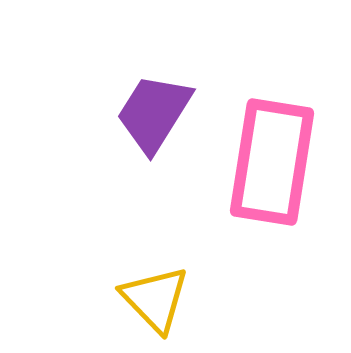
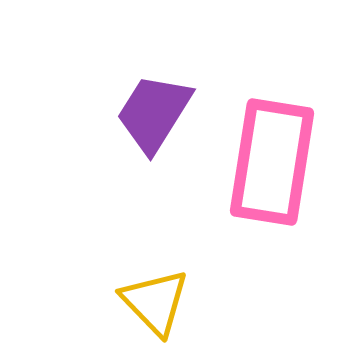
yellow triangle: moved 3 px down
